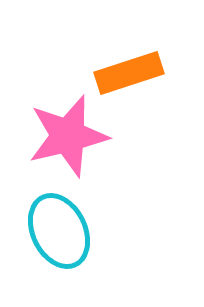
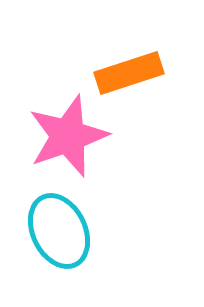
pink star: rotated 6 degrees counterclockwise
